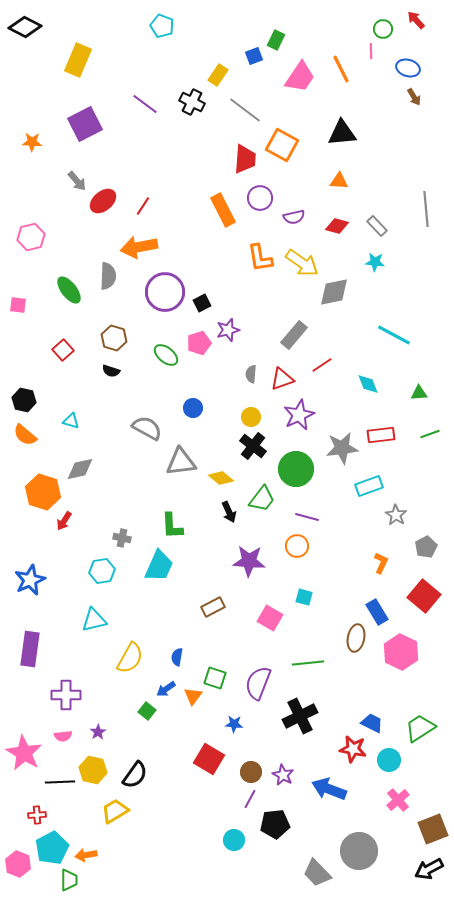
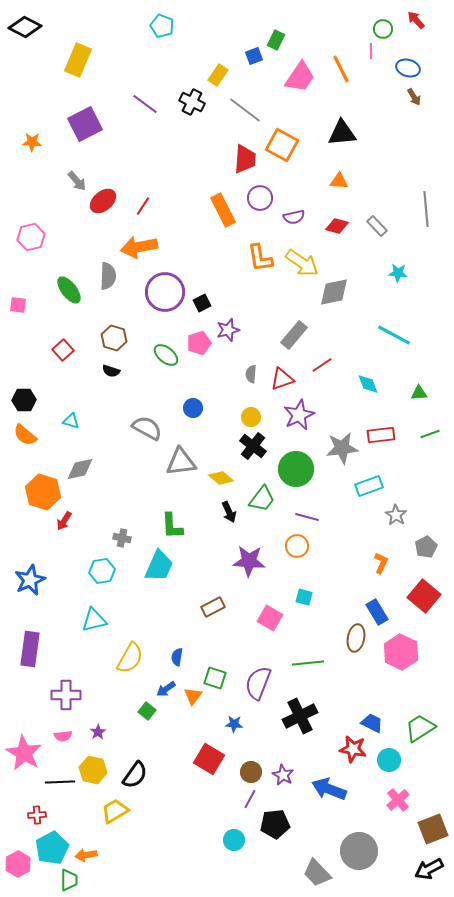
cyan star at (375, 262): moved 23 px right, 11 px down
black hexagon at (24, 400): rotated 15 degrees counterclockwise
pink hexagon at (18, 864): rotated 10 degrees clockwise
